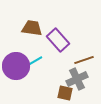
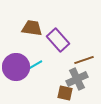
cyan line: moved 4 px down
purple circle: moved 1 px down
